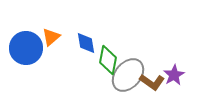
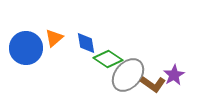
orange triangle: moved 3 px right, 1 px down
green diamond: moved 1 px up; rotated 68 degrees counterclockwise
brown L-shape: moved 1 px right, 2 px down
